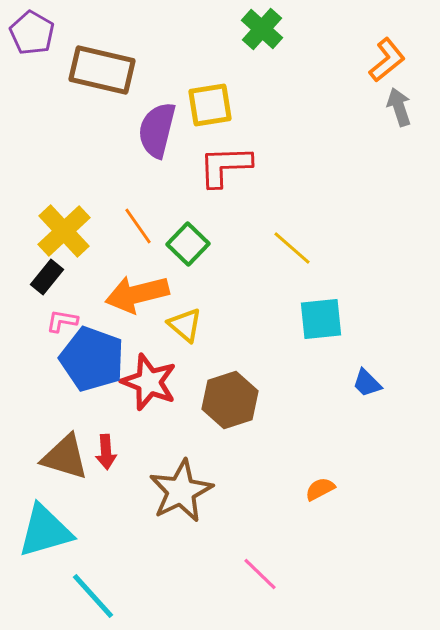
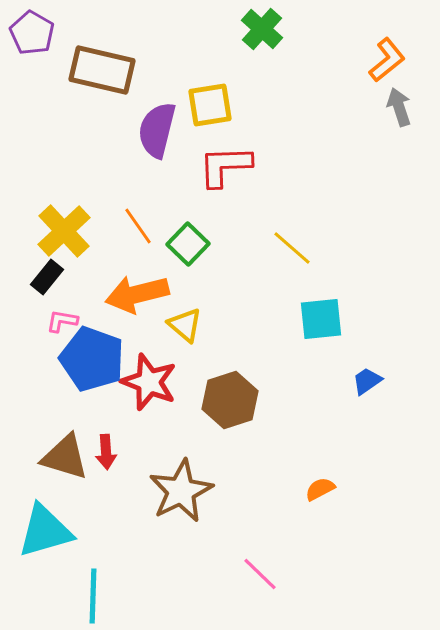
blue trapezoid: moved 2 px up; rotated 100 degrees clockwise
cyan line: rotated 44 degrees clockwise
